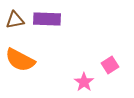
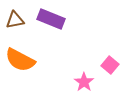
purple rectangle: moved 4 px right; rotated 20 degrees clockwise
pink square: rotated 18 degrees counterclockwise
